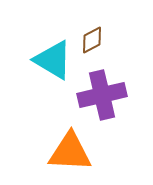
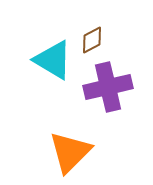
purple cross: moved 6 px right, 8 px up
orange triangle: rotated 48 degrees counterclockwise
